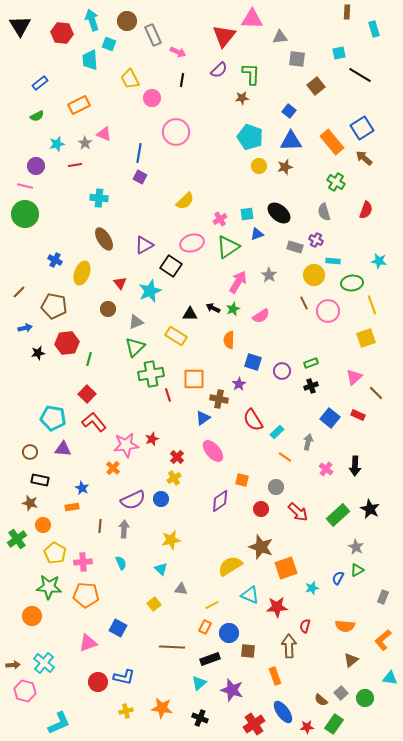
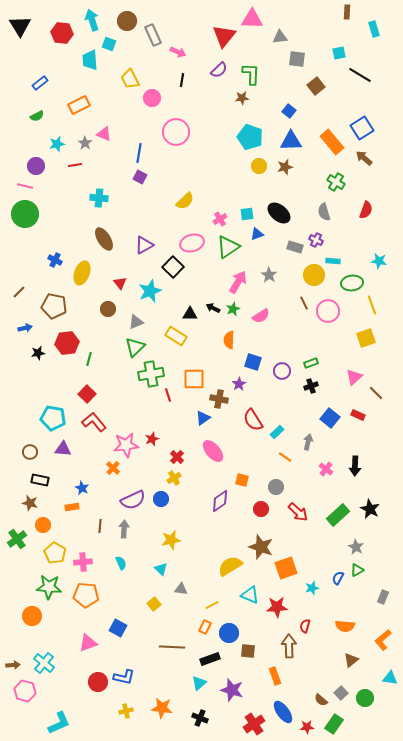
black square at (171, 266): moved 2 px right, 1 px down; rotated 10 degrees clockwise
